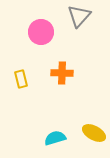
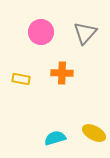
gray triangle: moved 6 px right, 17 px down
yellow rectangle: rotated 66 degrees counterclockwise
